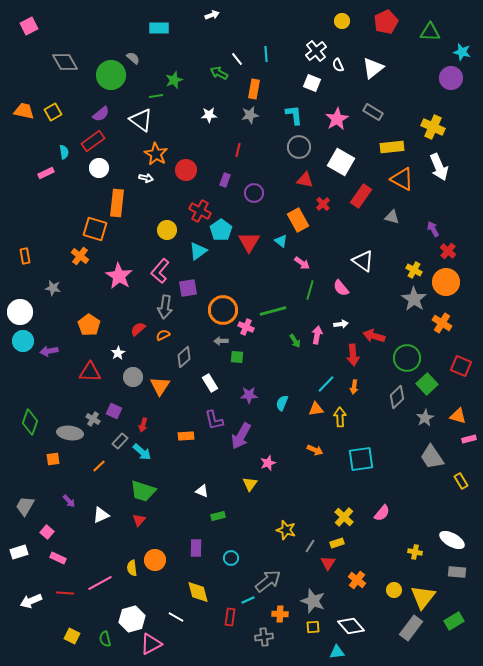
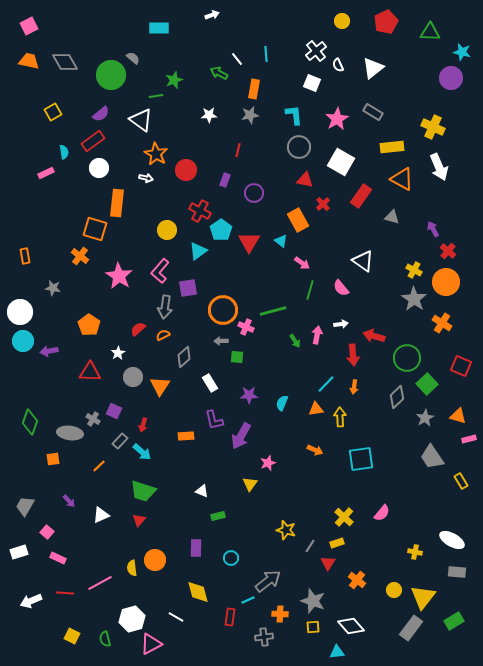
orange trapezoid at (24, 111): moved 5 px right, 50 px up
